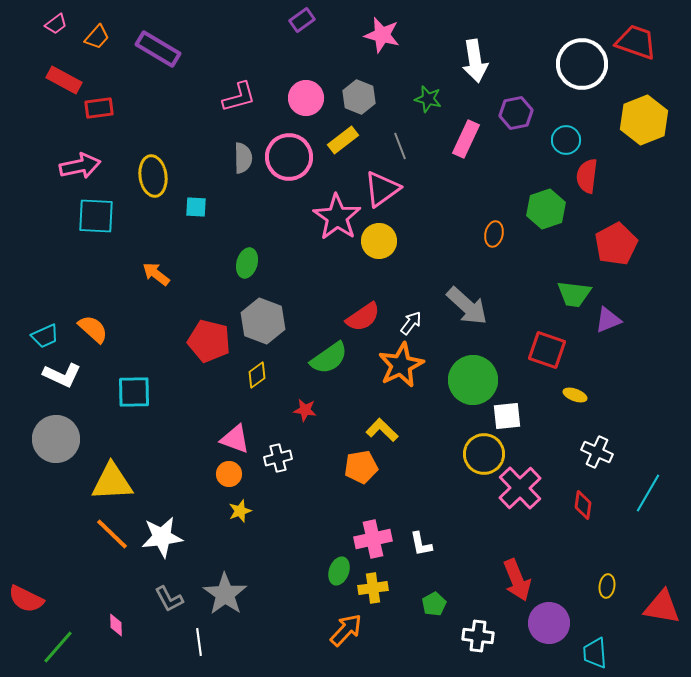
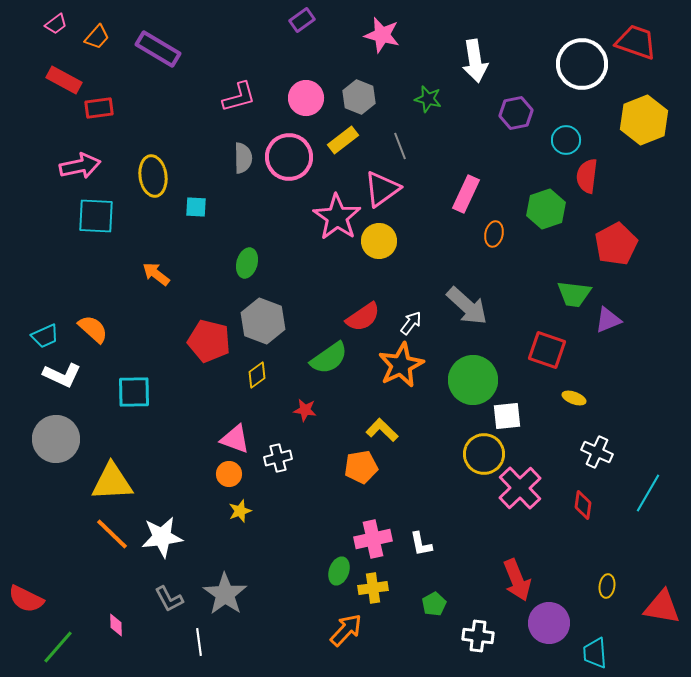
pink rectangle at (466, 139): moved 55 px down
yellow ellipse at (575, 395): moved 1 px left, 3 px down
